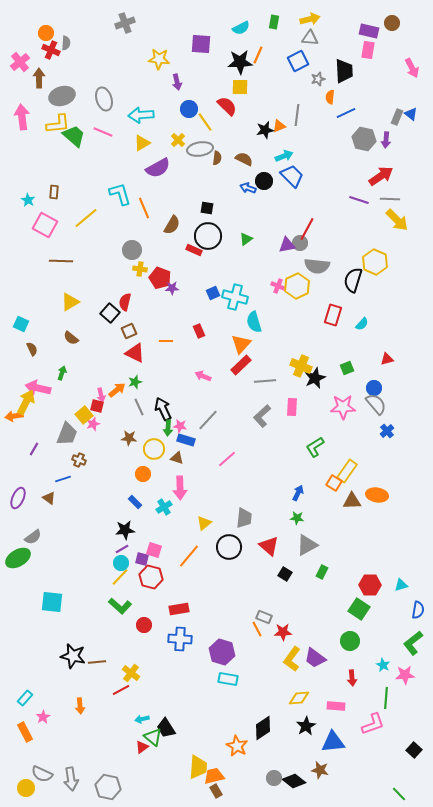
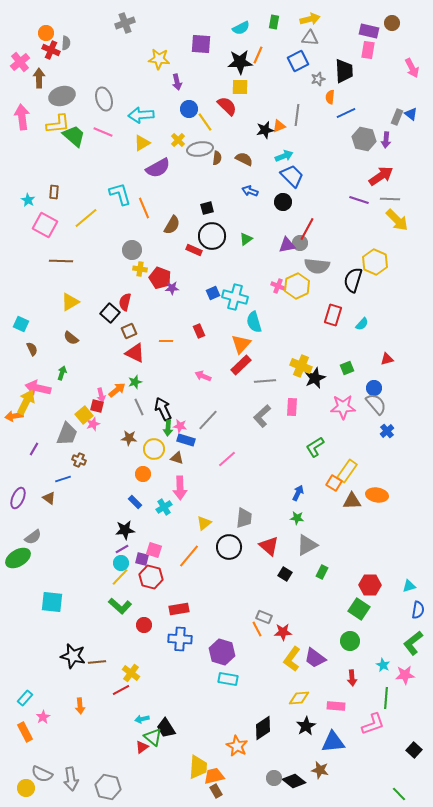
black circle at (264, 181): moved 19 px right, 21 px down
blue arrow at (248, 188): moved 2 px right, 3 px down
black square at (207, 208): rotated 24 degrees counterclockwise
black circle at (208, 236): moved 4 px right
cyan triangle at (401, 585): moved 8 px right, 1 px down
